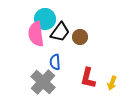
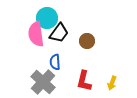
cyan circle: moved 2 px right, 1 px up
black trapezoid: moved 1 px left, 1 px down
brown circle: moved 7 px right, 4 px down
red L-shape: moved 4 px left, 3 px down
